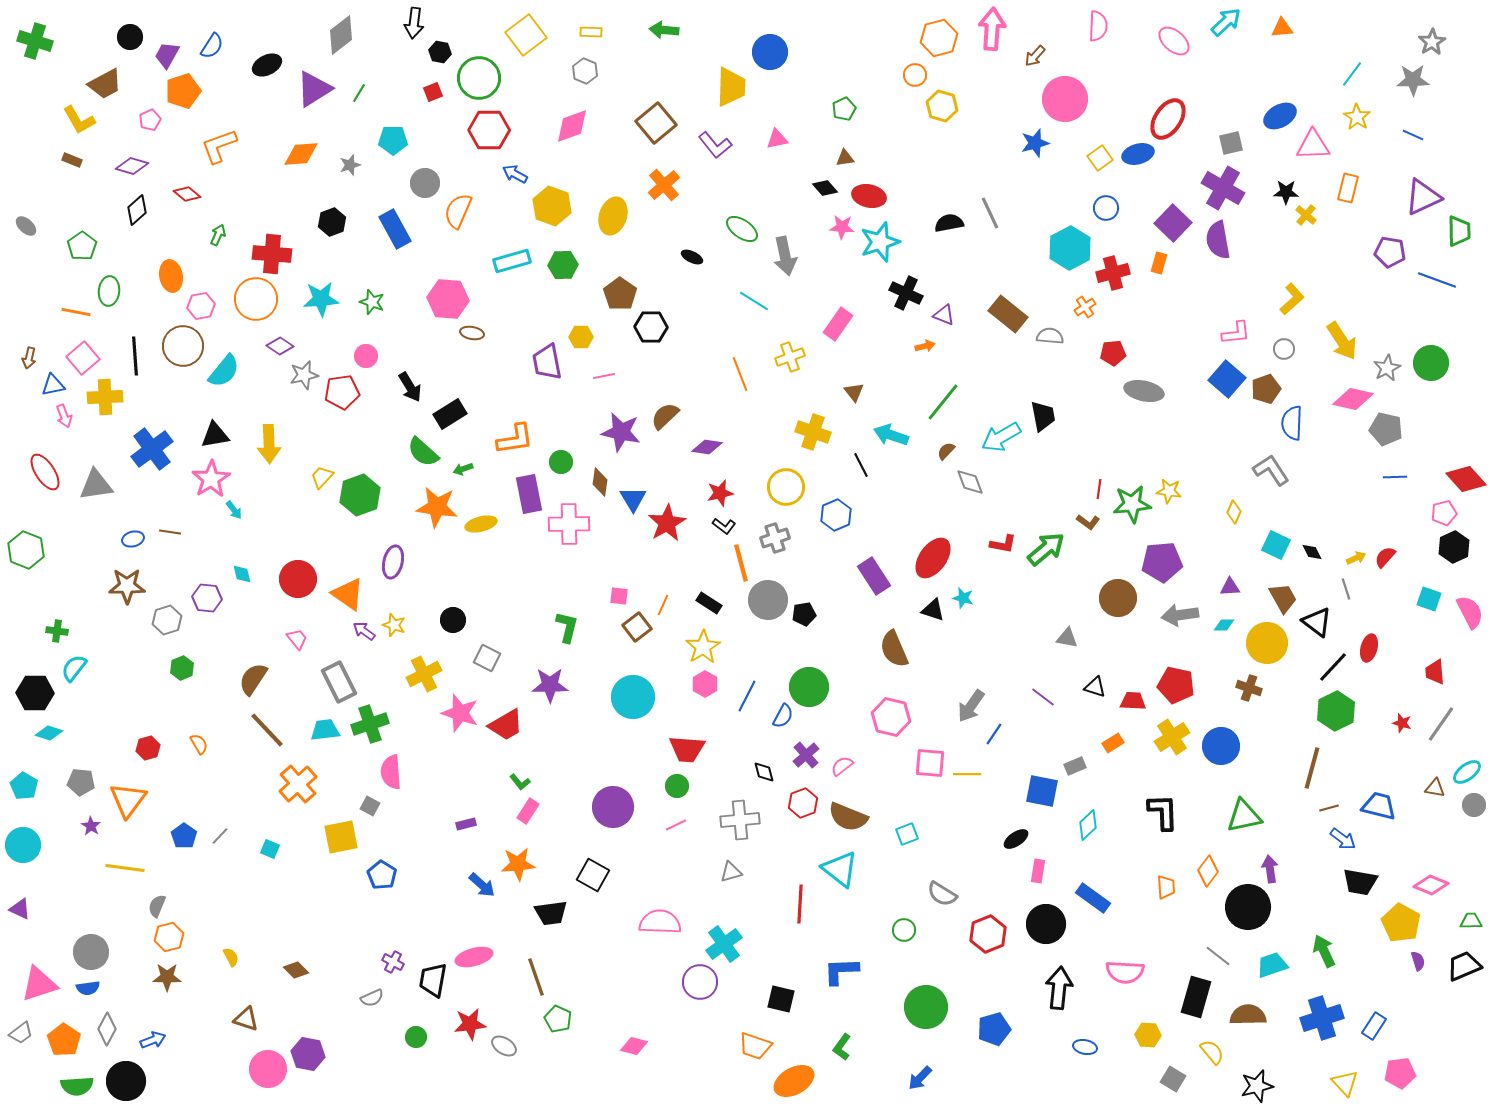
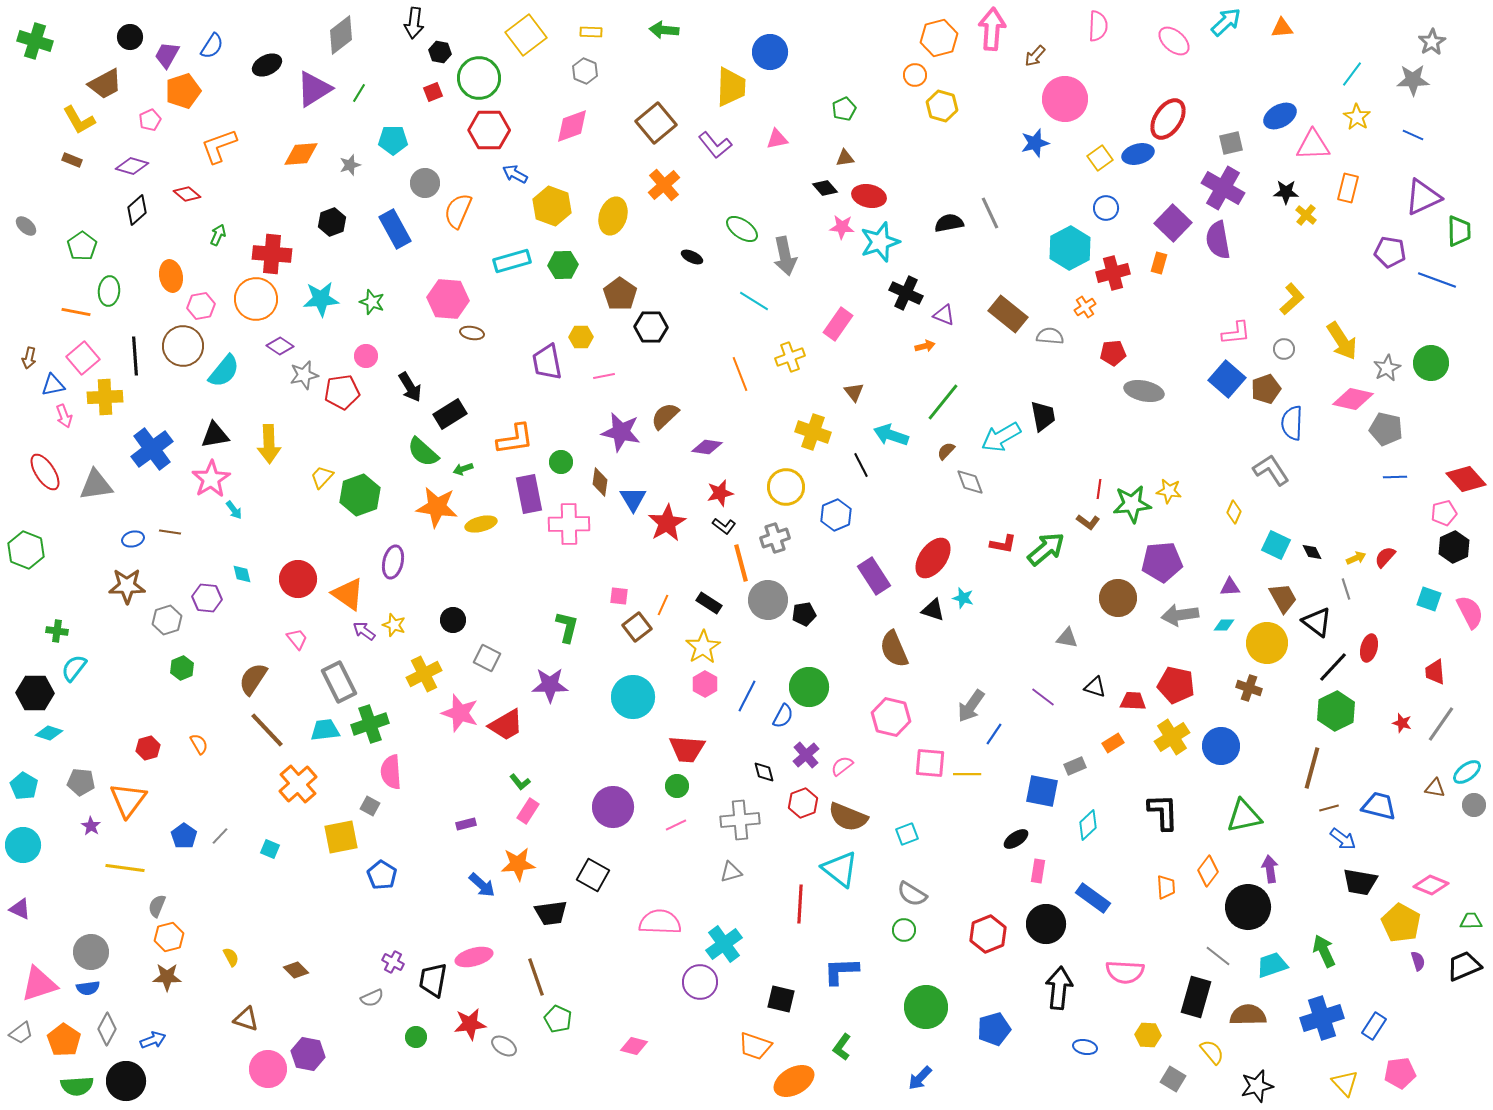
gray semicircle at (942, 894): moved 30 px left
